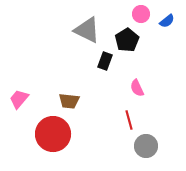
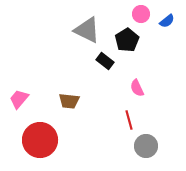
black rectangle: rotated 72 degrees counterclockwise
red circle: moved 13 px left, 6 px down
